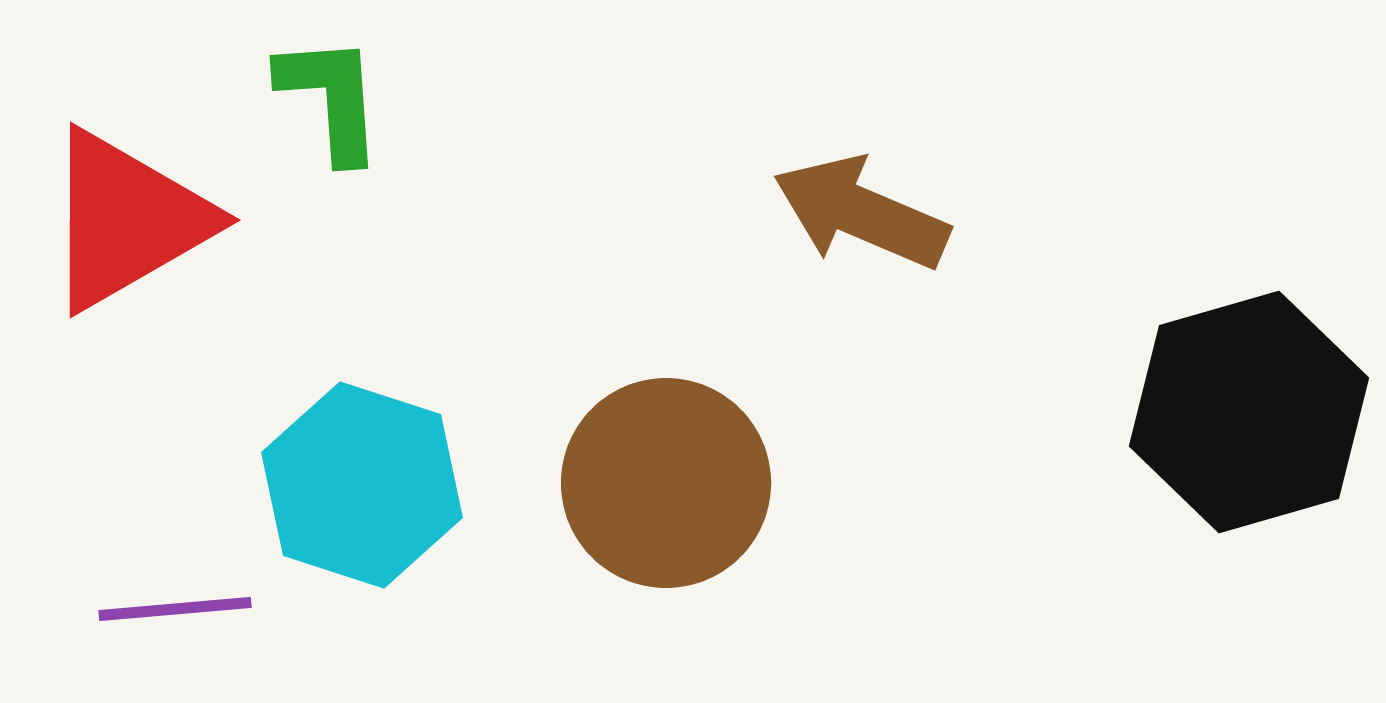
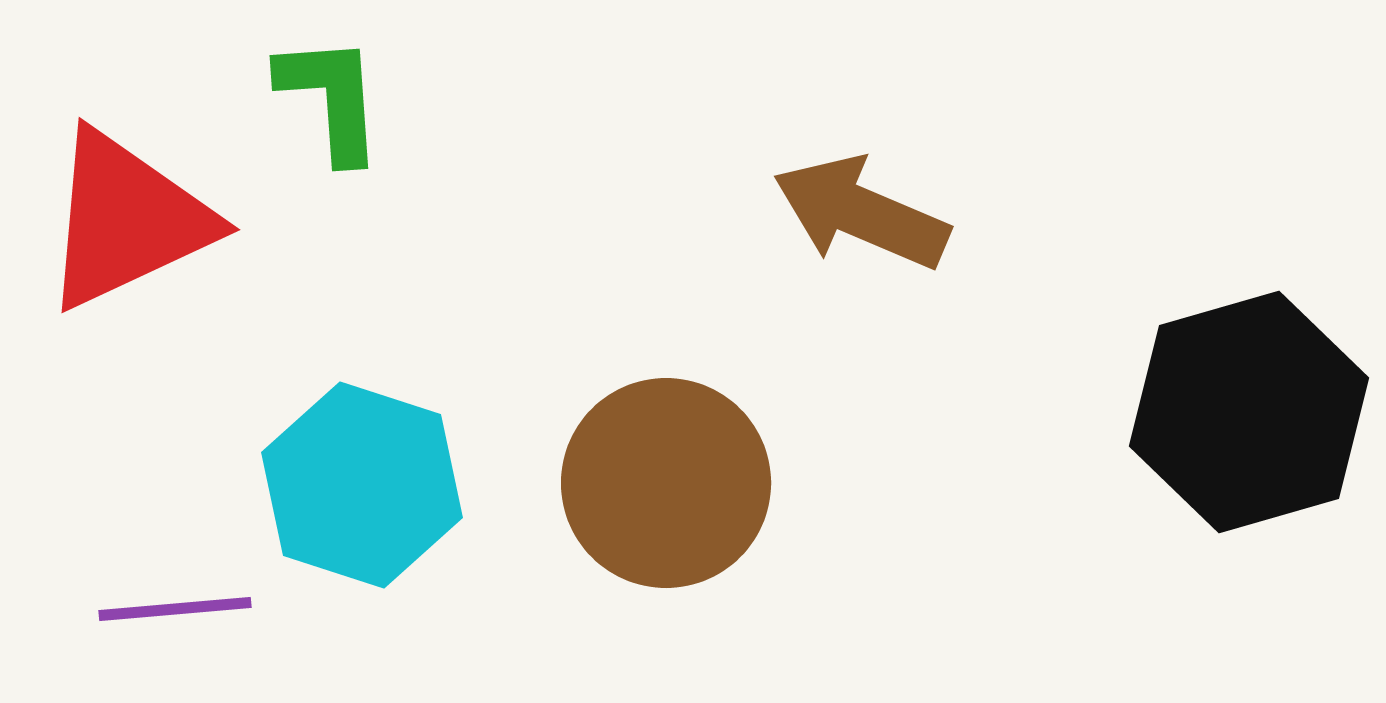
red triangle: rotated 5 degrees clockwise
